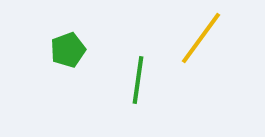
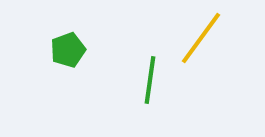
green line: moved 12 px right
